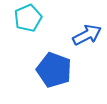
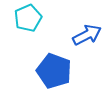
blue pentagon: moved 1 px down
